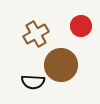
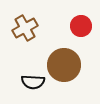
brown cross: moved 11 px left, 6 px up
brown circle: moved 3 px right
